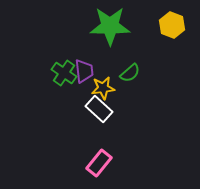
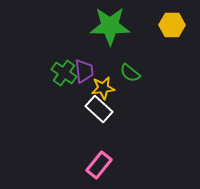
yellow hexagon: rotated 20 degrees counterclockwise
green semicircle: rotated 80 degrees clockwise
pink rectangle: moved 2 px down
